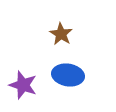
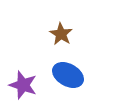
blue ellipse: rotated 20 degrees clockwise
